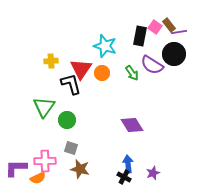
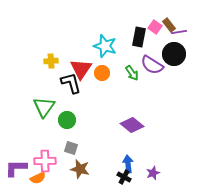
black rectangle: moved 1 px left, 1 px down
black L-shape: moved 1 px up
purple diamond: rotated 20 degrees counterclockwise
